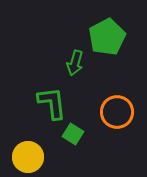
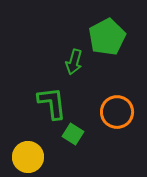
green arrow: moved 1 px left, 1 px up
